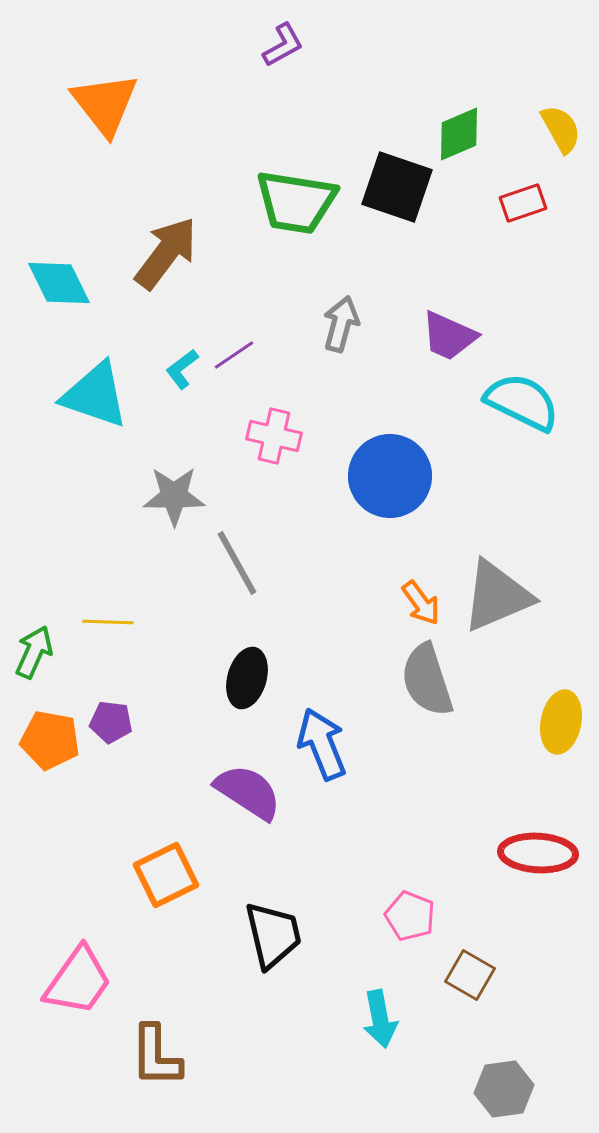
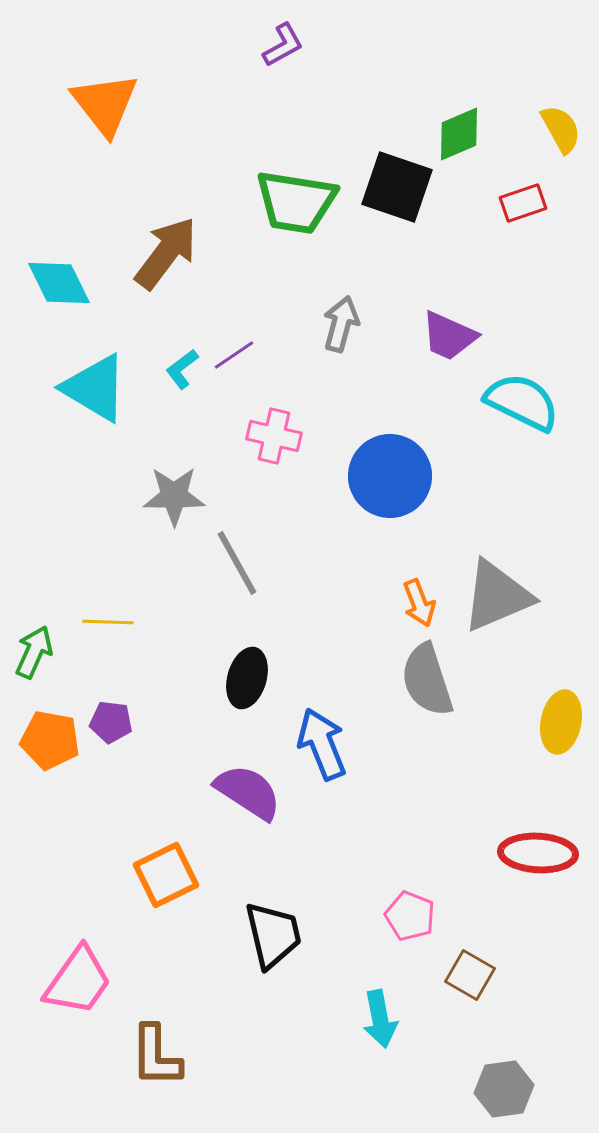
cyan triangle: moved 7 px up; rotated 12 degrees clockwise
orange arrow: moved 2 px left; rotated 15 degrees clockwise
